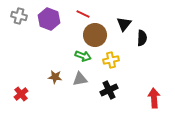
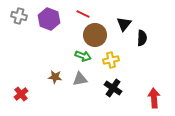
black cross: moved 4 px right, 2 px up; rotated 30 degrees counterclockwise
